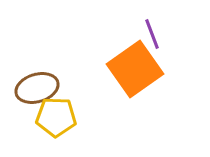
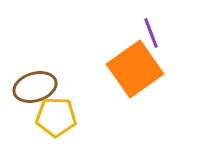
purple line: moved 1 px left, 1 px up
brown ellipse: moved 2 px left, 1 px up
